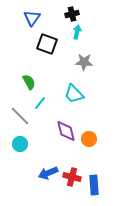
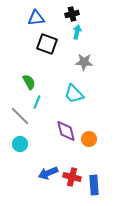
blue triangle: moved 4 px right; rotated 48 degrees clockwise
cyan line: moved 3 px left, 1 px up; rotated 16 degrees counterclockwise
